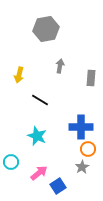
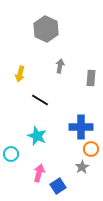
gray hexagon: rotated 25 degrees counterclockwise
yellow arrow: moved 1 px right, 1 px up
orange circle: moved 3 px right
cyan circle: moved 8 px up
pink arrow: rotated 36 degrees counterclockwise
